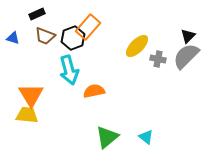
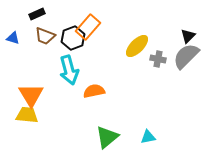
cyan triangle: moved 2 px right; rotated 49 degrees counterclockwise
